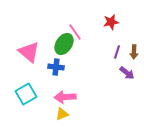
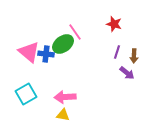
red star: moved 3 px right, 2 px down; rotated 28 degrees clockwise
green ellipse: moved 1 px left; rotated 20 degrees clockwise
brown arrow: moved 4 px down
blue cross: moved 10 px left, 13 px up
yellow triangle: moved 1 px right, 1 px down; rotated 32 degrees clockwise
